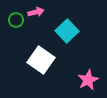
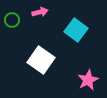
pink arrow: moved 4 px right
green circle: moved 4 px left
cyan square: moved 9 px right, 1 px up; rotated 10 degrees counterclockwise
